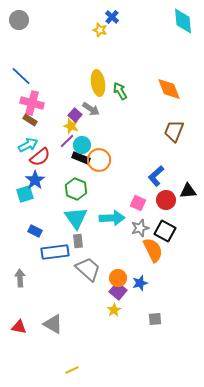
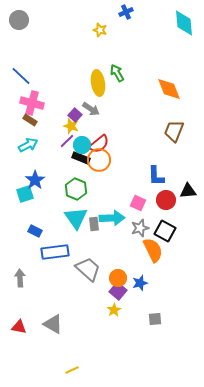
blue cross at (112, 17): moved 14 px right, 5 px up; rotated 24 degrees clockwise
cyan diamond at (183, 21): moved 1 px right, 2 px down
green arrow at (120, 91): moved 3 px left, 18 px up
red semicircle at (40, 157): moved 59 px right, 13 px up
blue L-shape at (156, 176): rotated 50 degrees counterclockwise
gray rectangle at (78, 241): moved 16 px right, 17 px up
